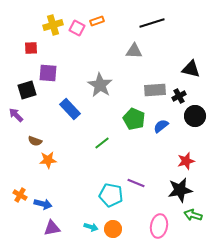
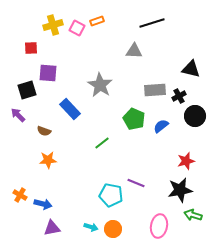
purple arrow: moved 2 px right
brown semicircle: moved 9 px right, 10 px up
